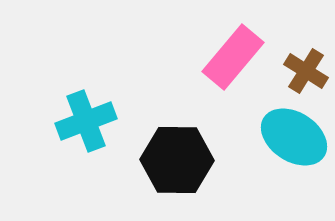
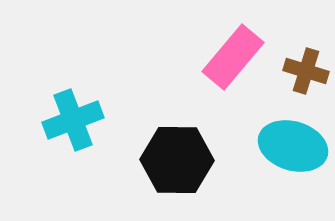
brown cross: rotated 15 degrees counterclockwise
cyan cross: moved 13 px left, 1 px up
cyan ellipse: moved 1 px left, 9 px down; rotated 16 degrees counterclockwise
